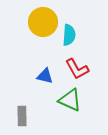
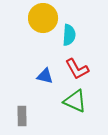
yellow circle: moved 4 px up
green triangle: moved 5 px right, 1 px down
